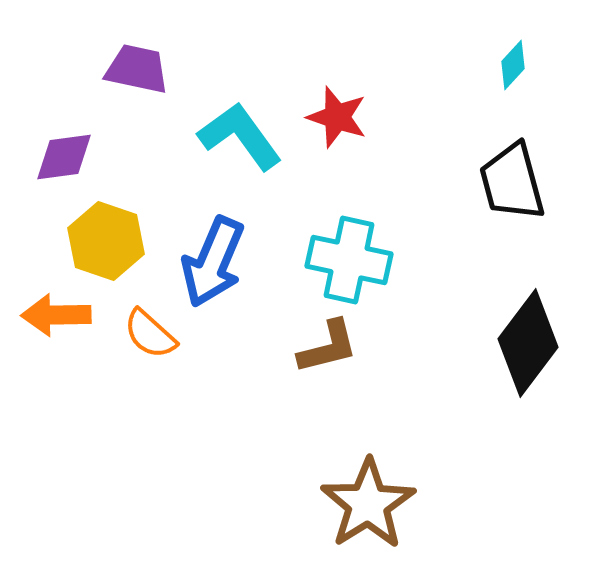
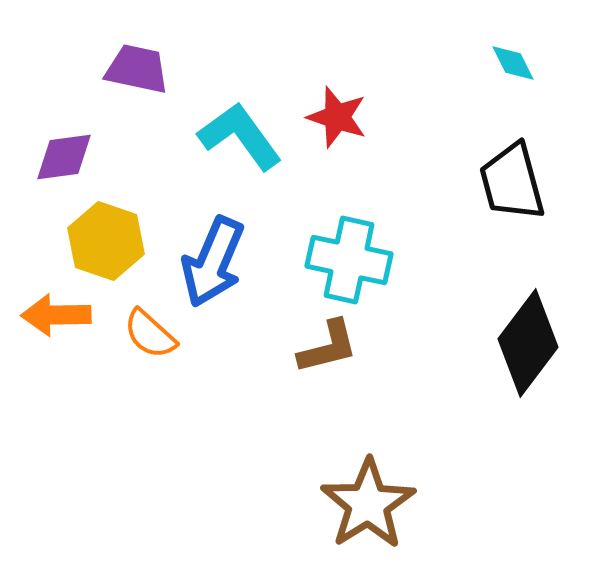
cyan diamond: moved 2 px up; rotated 69 degrees counterclockwise
